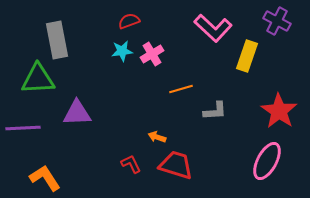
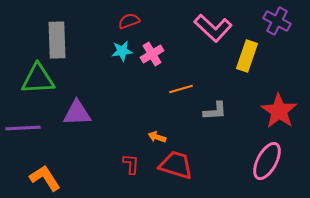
gray rectangle: rotated 9 degrees clockwise
red L-shape: rotated 30 degrees clockwise
